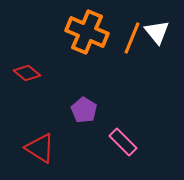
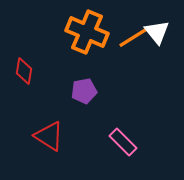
orange line: moved 2 px right, 1 px up; rotated 36 degrees clockwise
red diamond: moved 3 px left, 2 px up; rotated 60 degrees clockwise
purple pentagon: moved 19 px up; rotated 30 degrees clockwise
red triangle: moved 9 px right, 12 px up
